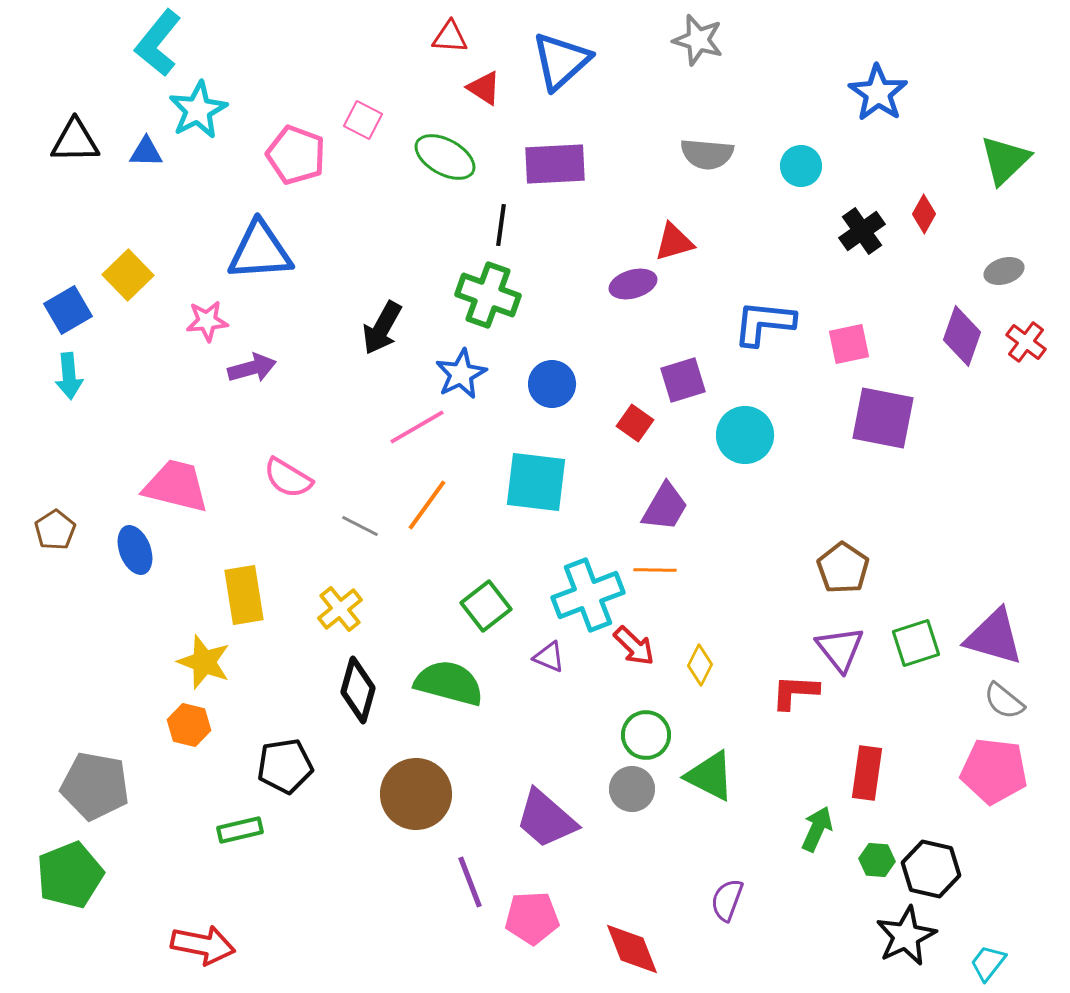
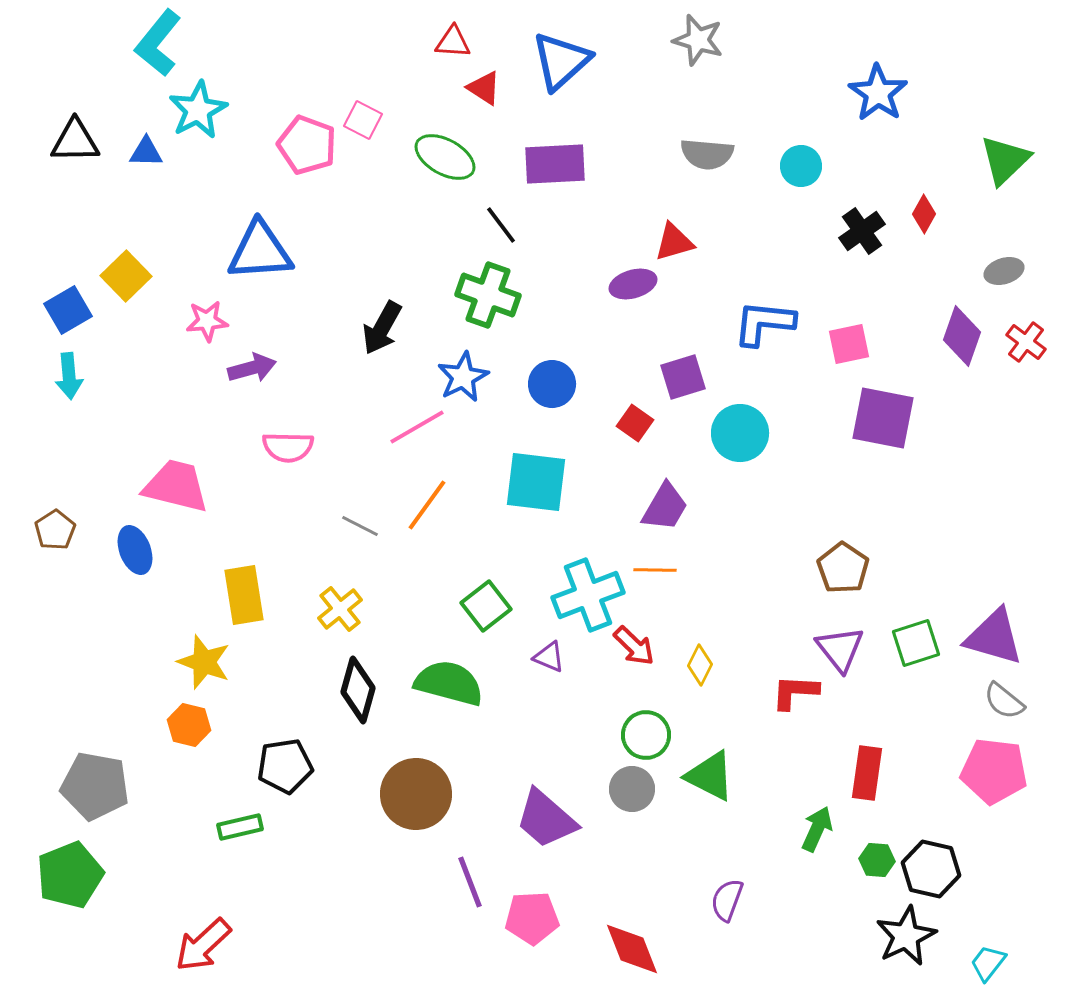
red triangle at (450, 37): moved 3 px right, 5 px down
pink pentagon at (296, 155): moved 11 px right, 10 px up
black line at (501, 225): rotated 45 degrees counterclockwise
yellow square at (128, 275): moved 2 px left, 1 px down
blue star at (461, 374): moved 2 px right, 3 px down
purple square at (683, 380): moved 3 px up
cyan circle at (745, 435): moved 5 px left, 2 px up
pink semicircle at (288, 478): moved 31 px up; rotated 30 degrees counterclockwise
green rectangle at (240, 830): moved 3 px up
red arrow at (203, 945): rotated 126 degrees clockwise
